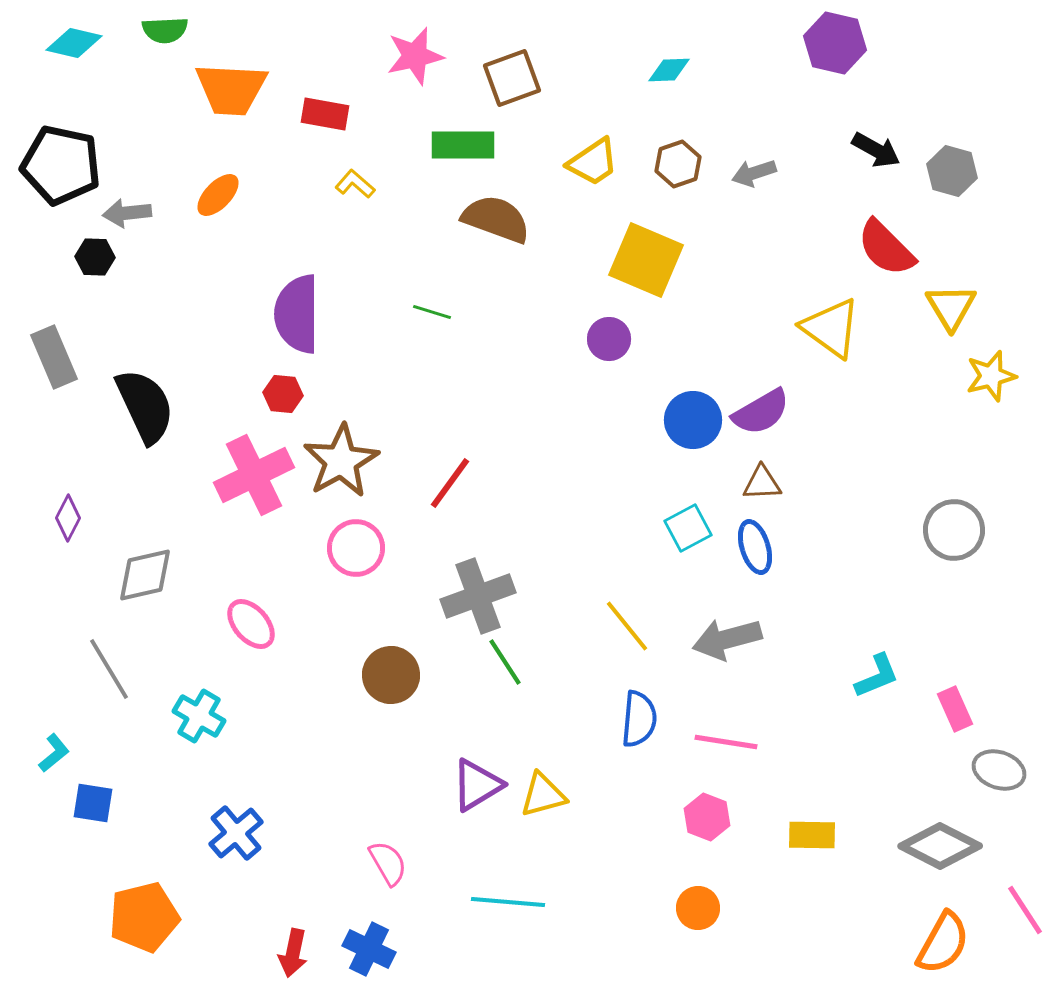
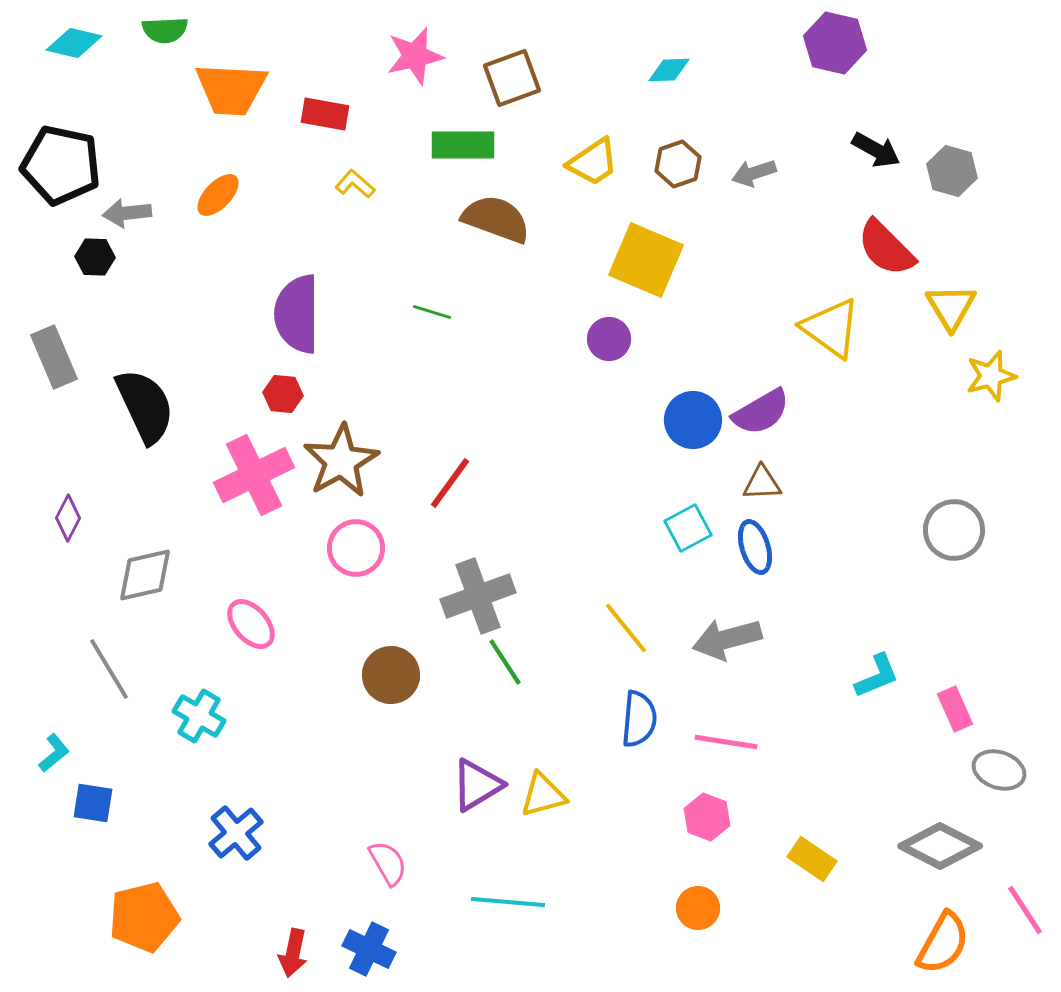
yellow line at (627, 626): moved 1 px left, 2 px down
yellow rectangle at (812, 835): moved 24 px down; rotated 33 degrees clockwise
